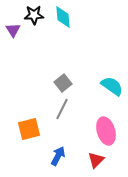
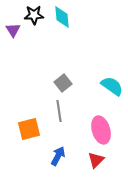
cyan diamond: moved 1 px left
gray line: moved 3 px left, 2 px down; rotated 35 degrees counterclockwise
pink ellipse: moved 5 px left, 1 px up
